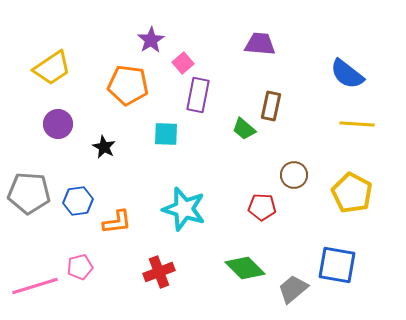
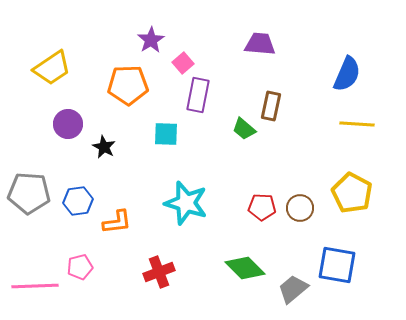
blue semicircle: rotated 105 degrees counterclockwise
orange pentagon: rotated 9 degrees counterclockwise
purple circle: moved 10 px right
brown circle: moved 6 px right, 33 px down
cyan star: moved 2 px right, 6 px up
pink line: rotated 15 degrees clockwise
